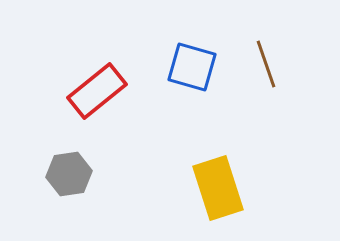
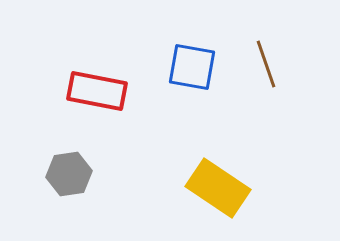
blue square: rotated 6 degrees counterclockwise
red rectangle: rotated 50 degrees clockwise
yellow rectangle: rotated 38 degrees counterclockwise
